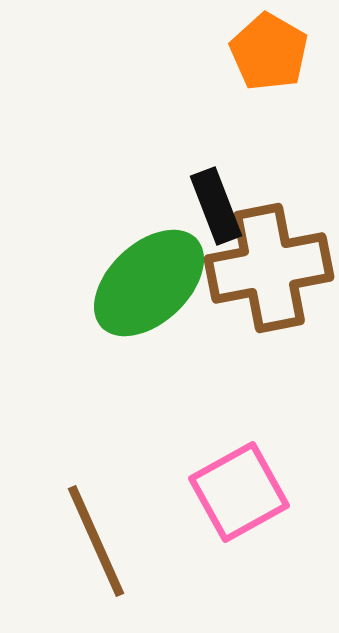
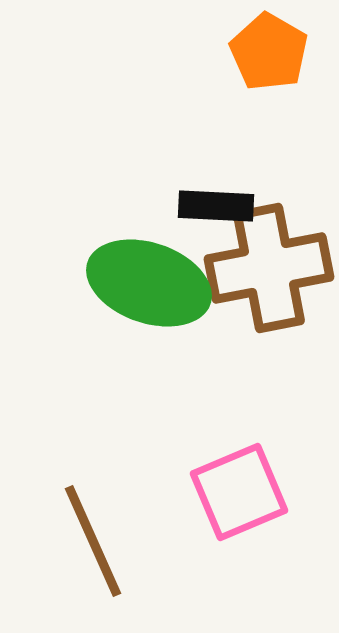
black rectangle: rotated 66 degrees counterclockwise
green ellipse: rotated 62 degrees clockwise
pink square: rotated 6 degrees clockwise
brown line: moved 3 px left
